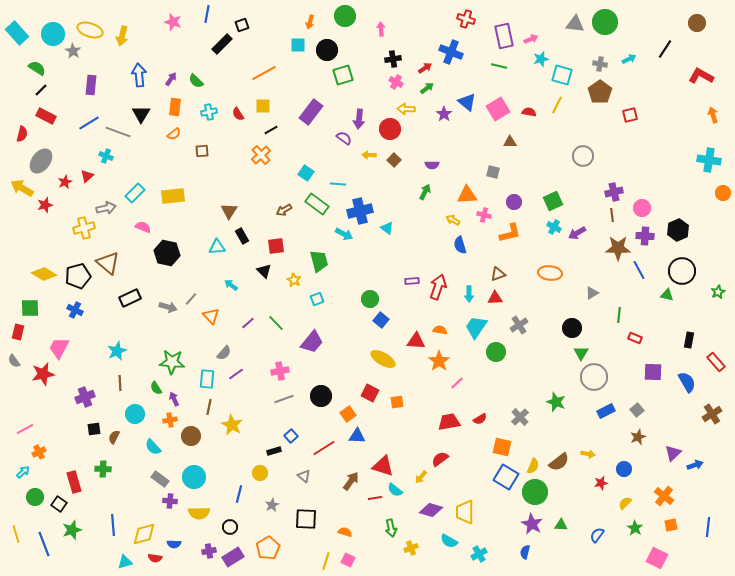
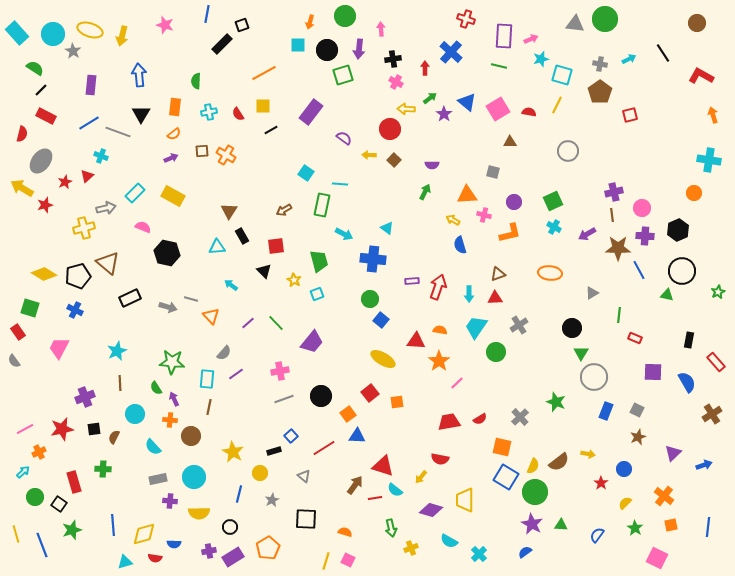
pink star at (173, 22): moved 8 px left, 3 px down
green circle at (605, 22): moved 3 px up
purple rectangle at (504, 36): rotated 15 degrees clockwise
black line at (665, 49): moved 2 px left, 4 px down; rotated 66 degrees counterclockwise
blue cross at (451, 52): rotated 20 degrees clockwise
green semicircle at (37, 68): moved 2 px left
red arrow at (425, 68): rotated 56 degrees counterclockwise
purple arrow at (171, 79): moved 79 px down; rotated 32 degrees clockwise
green semicircle at (196, 81): rotated 49 degrees clockwise
green arrow at (427, 88): moved 3 px right, 10 px down
purple arrow at (359, 119): moved 70 px up
orange cross at (261, 155): moved 35 px left; rotated 18 degrees counterclockwise
cyan cross at (106, 156): moved 5 px left
gray circle at (583, 156): moved 15 px left, 5 px up
cyan line at (338, 184): moved 2 px right
orange circle at (723, 193): moved 29 px left
yellow rectangle at (173, 196): rotated 35 degrees clockwise
green rectangle at (317, 204): moved 5 px right, 1 px down; rotated 65 degrees clockwise
blue cross at (360, 211): moved 13 px right, 48 px down; rotated 20 degrees clockwise
purple arrow at (577, 233): moved 10 px right, 1 px down
gray line at (191, 299): rotated 64 degrees clockwise
cyan square at (317, 299): moved 5 px up
green square at (30, 308): rotated 18 degrees clockwise
red rectangle at (18, 332): rotated 49 degrees counterclockwise
red star at (43, 374): moved 19 px right, 55 px down
red square at (370, 393): rotated 24 degrees clockwise
gray square at (637, 410): rotated 24 degrees counterclockwise
blue rectangle at (606, 411): rotated 42 degrees counterclockwise
orange cross at (170, 420): rotated 16 degrees clockwise
yellow star at (232, 425): moved 1 px right, 27 px down
red semicircle at (440, 459): rotated 132 degrees counterclockwise
blue arrow at (695, 465): moved 9 px right
gray rectangle at (160, 479): moved 2 px left; rotated 48 degrees counterclockwise
brown arrow at (351, 481): moved 4 px right, 4 px down
red star at (601, 483): rotated 24 degrees counterclockwise
gray star at (272, 505): moved 5 px up
yellow trapezoid at (465, 512): moved 12 px up
blue line at (44, 544): moved 2 px left, 1 px down
blue semicircle at (525, 552): rotated 40 degrees clockwise
cyan cross at (479, 554): rotated 14 degrees counterclockwise
